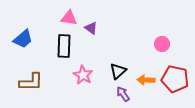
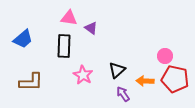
pink circle: moved 3 px right, 12 px down
black triangle: moved 1 px left, 1 px up
orange arrow: moved 1 px left, 1 px down
